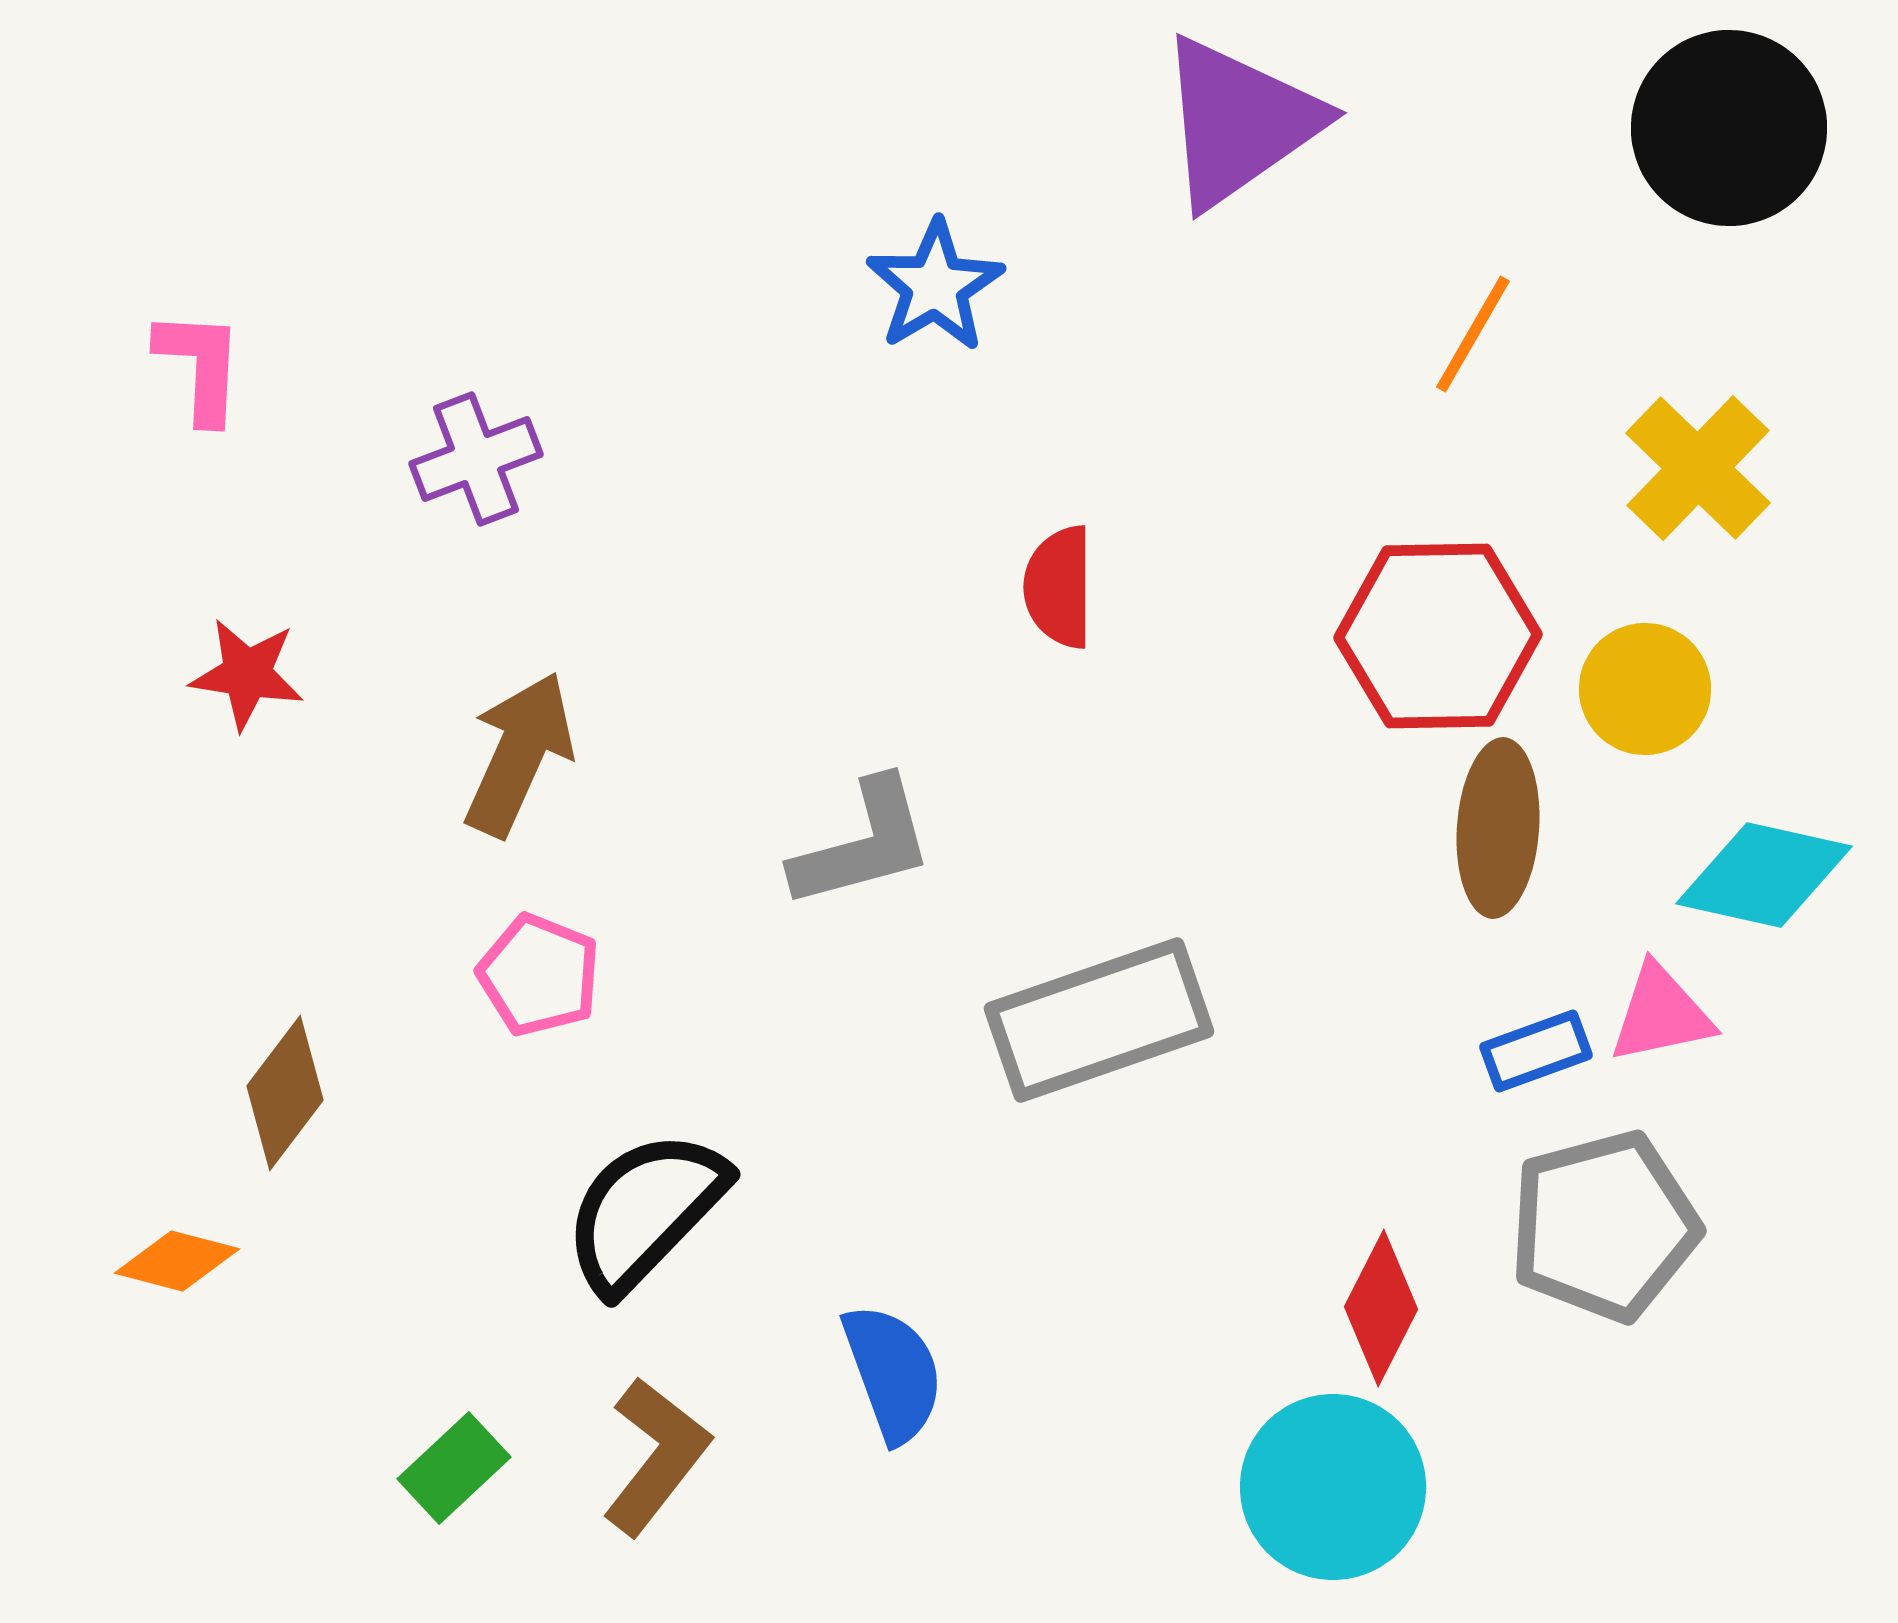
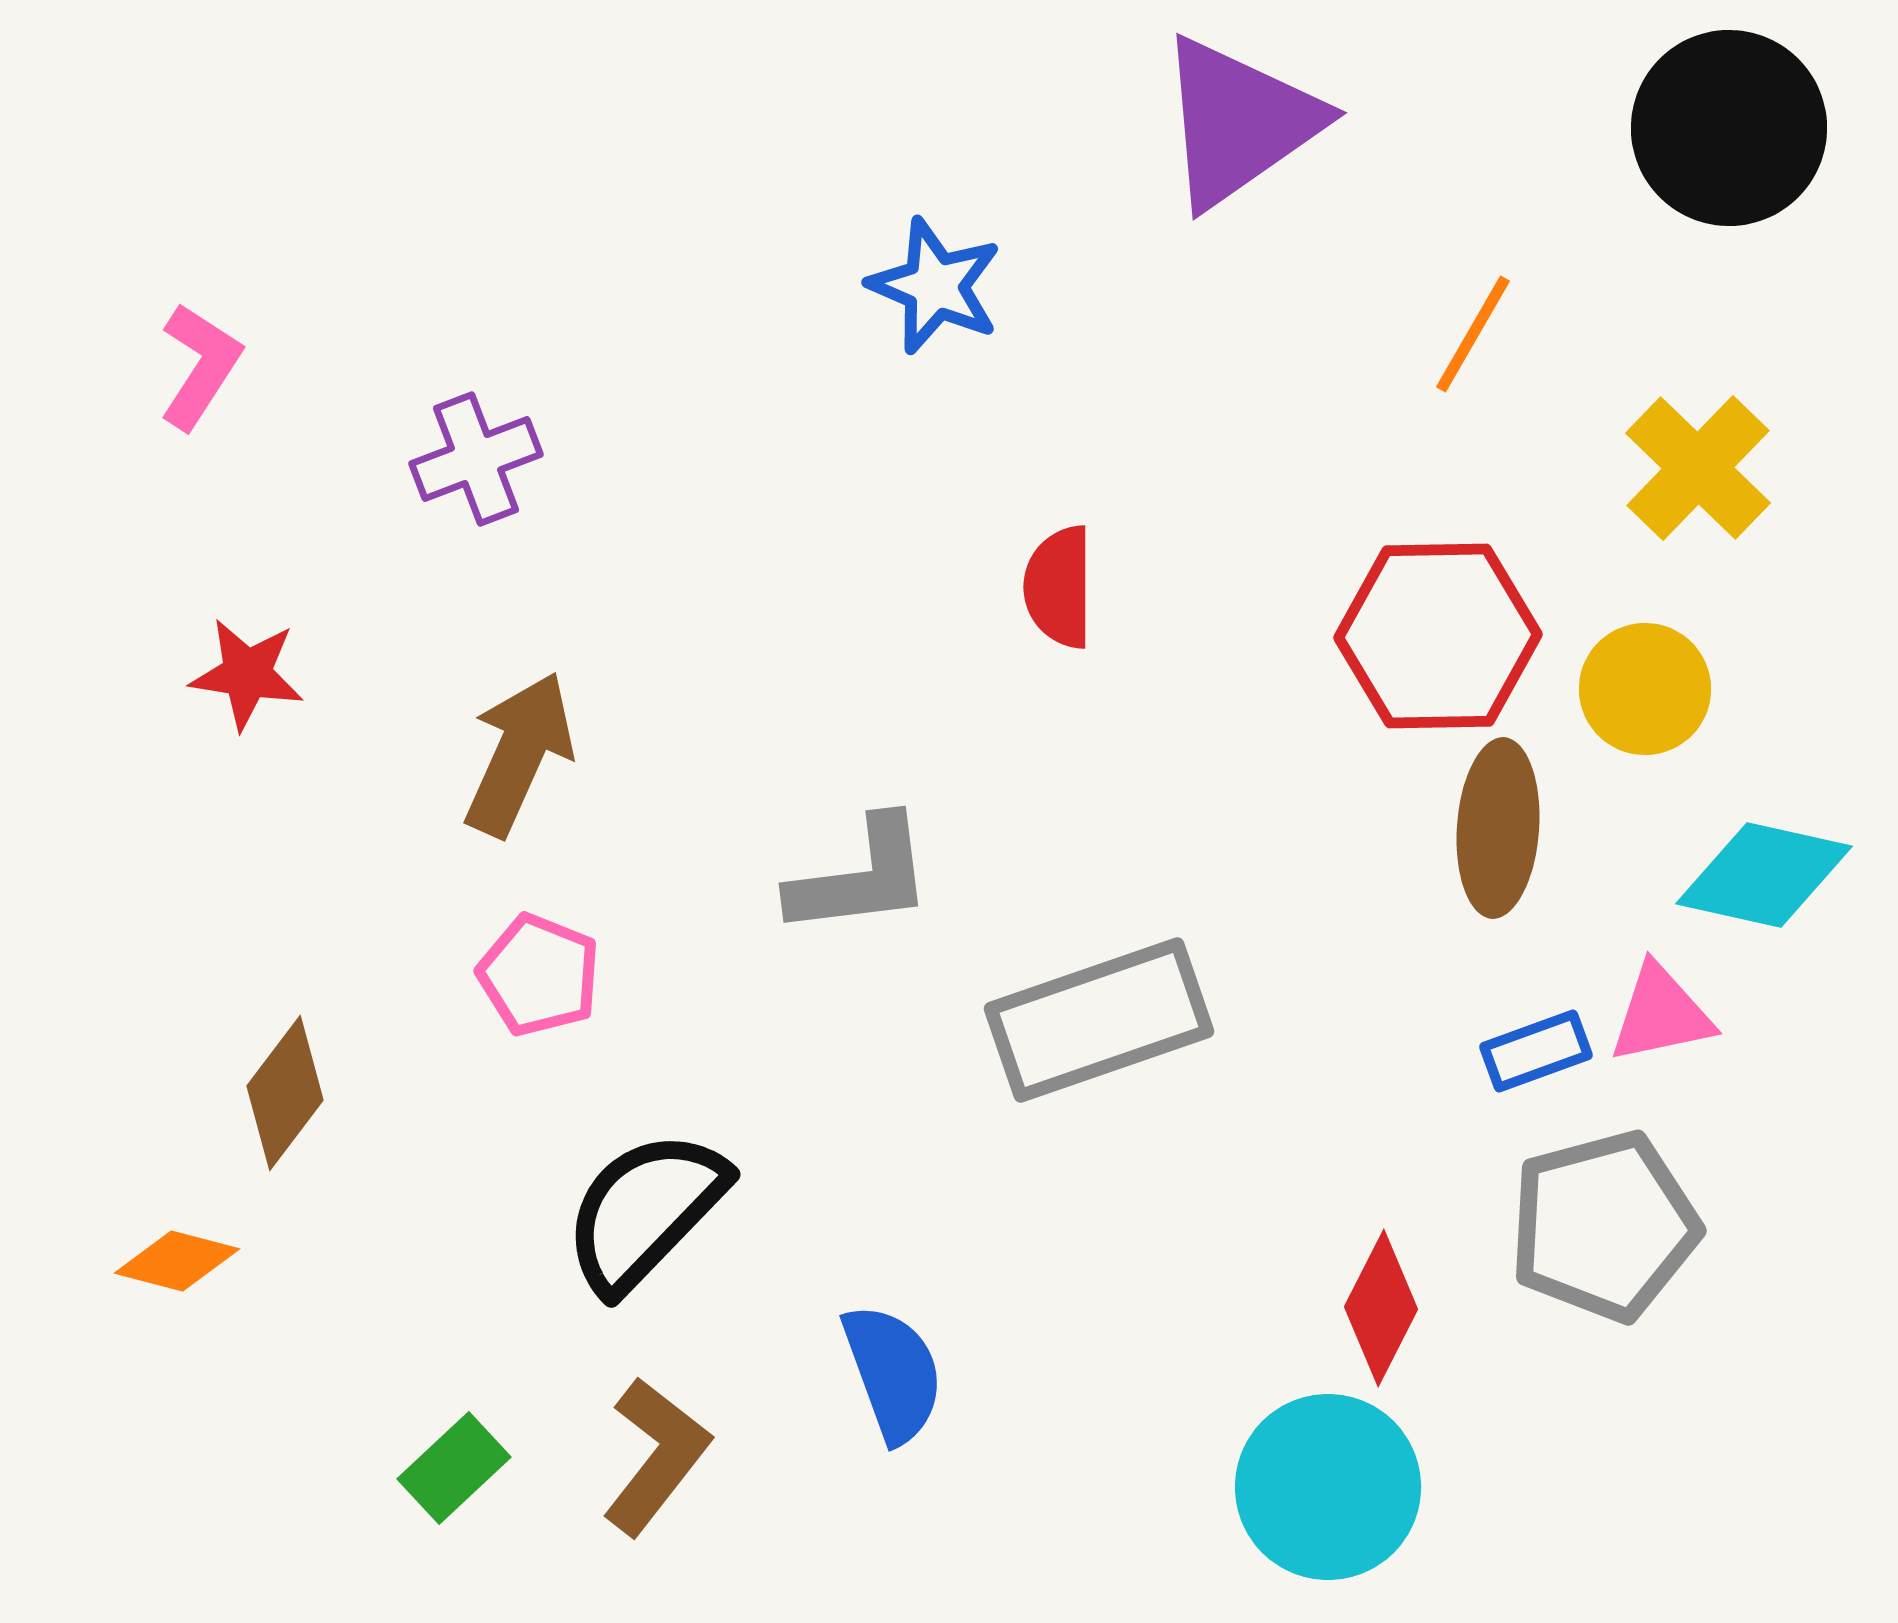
blue star: rotated 18 degrees counterclockwise
pink L-shape: rotated 30 degrees clockwise
gray L-shape: moved 2 px left, 33 px down; rotated 8 degrees clockwise
cyan circle: moved 5 px left
